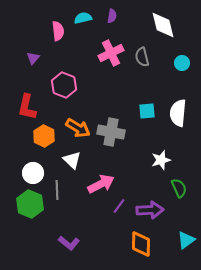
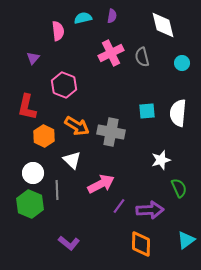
orange arrow: moved 1 px left, 2 px up
